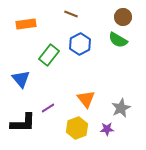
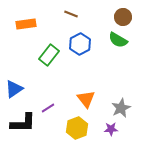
blue triangle: moved 7 px left, 10 px down; rotated 36 degrees clockwise
purple star: moved 4 px right
